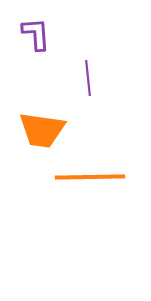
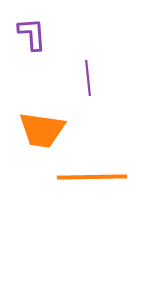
purple L-shape: moved 4 px left
orange line: moved 2 px right
